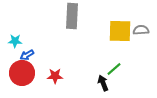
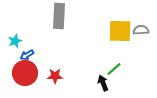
gray rectangle: moved 13 px left
cyan star: rotated 24 degrees counterclockwise
red circle: moved 3 px right
